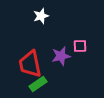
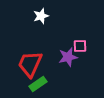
purple star: moved 7 px right, 1 px down
red trapezoid: rotated 36 degrees clockwise
